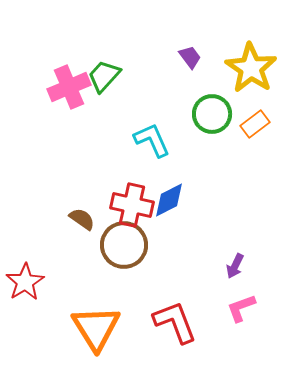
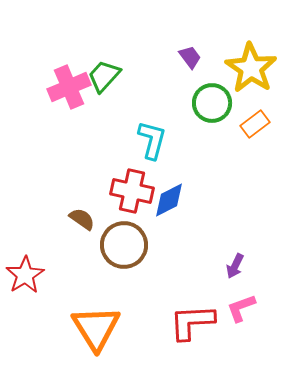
green circle: moved 11 px up
cyan L-shape: rotated 39 degrees clockwise
red cross: moved 14 px up
red star: moved 7 px up
red L-shape: moved 17 px right; rotated 72 degrees counterclockwise
